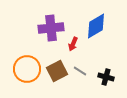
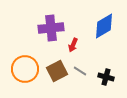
blue diamond: moved 8 px right
red arrow: moved 1 px down
orange circle: moved 2 px left
